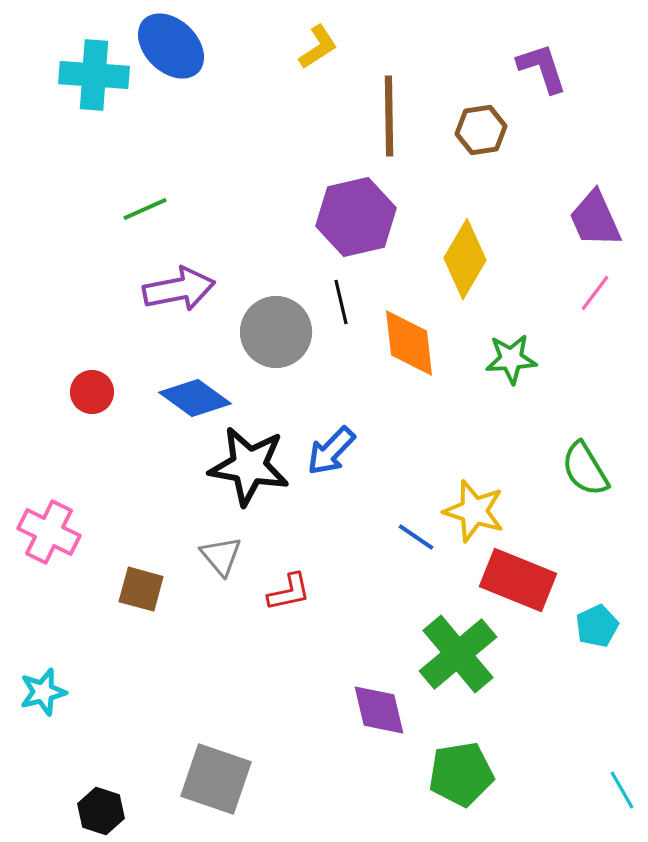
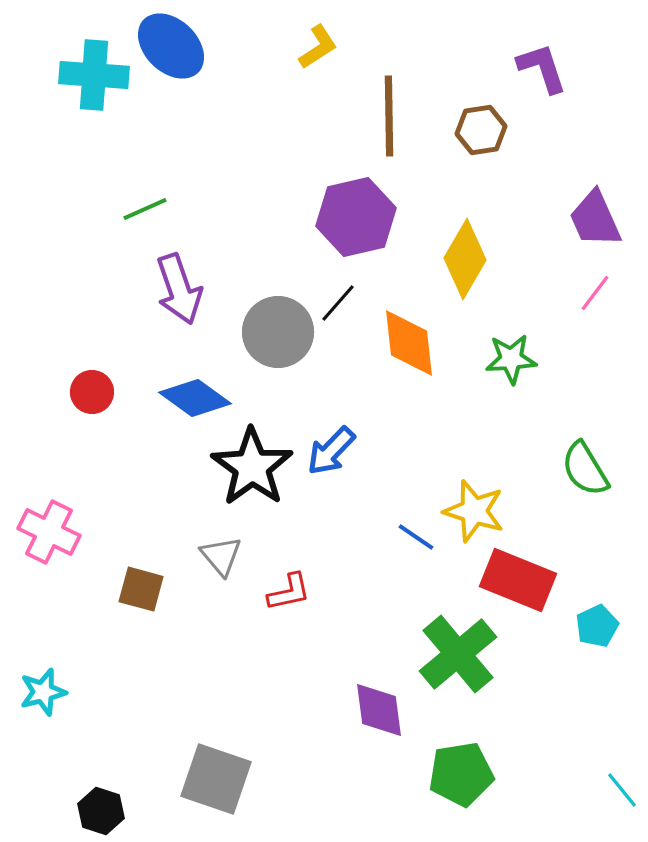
purple arrow: rotated 82 degrees clockwise
black line: moved 3 px left, 1 px down; rotated 54 degrees clockwise
gray circle: moved 2 px right
black star: moved 3 px right, 1 px down; rotated 26 degrees clockwise
purple diamond: rotated 6 degrees clockwise
cyan line: rotated 9 degrees counterclockwise
